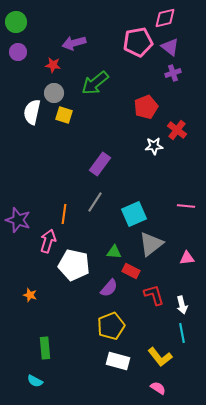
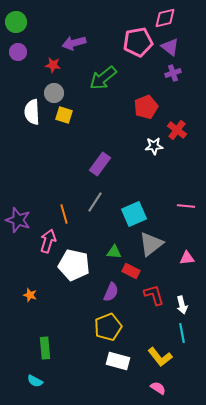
green arrow: moved 8 px right, 5 px up
white semicircle: rotated 15 degrees counterclockwise
orange line: rotated 24 degrees counterclockwise
purple semicircle: moved 2 px right, 4 px down; rotated 18 degrees counterclockwise
yellow pentagon: moved 3 px left, 1 px down
